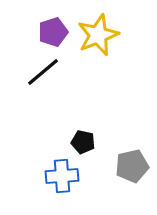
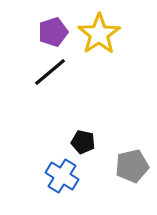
yellow star: moved 1 px right, 1 px up; rotated 12 degrees counterclockwise
black line: moved 7 px right
blue cross: rotated 36 degrees clockwise
